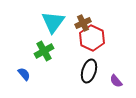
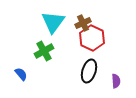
blue semicircle: moved 3 px left
purple semicircle: rotated 144 degrees counterclockwise
